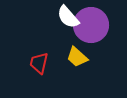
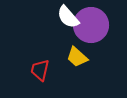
red trapezoid: moved 1 px right, 7 px down
